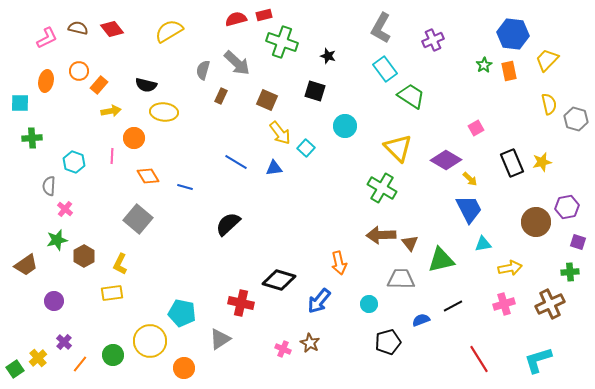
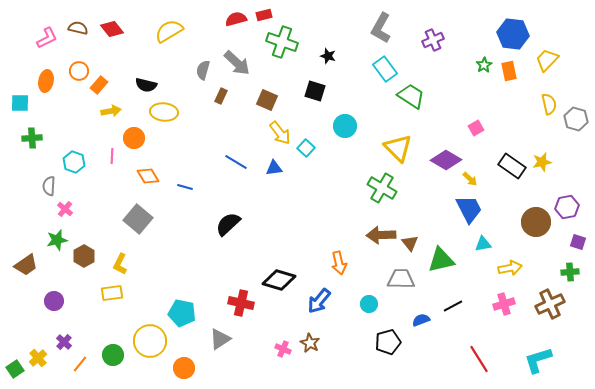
black rectangle at (512, 163): moved 3 px down; rotated 32 degrees counterclockwise
